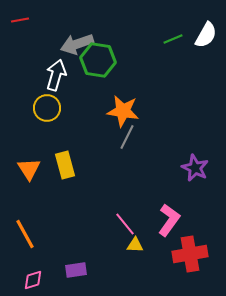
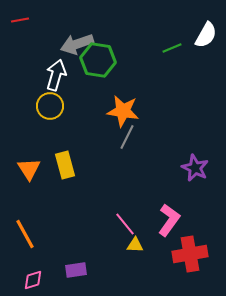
green line: moved 1 px left, 9 px down
yellow circle: moved 3 px right, 2 px up
